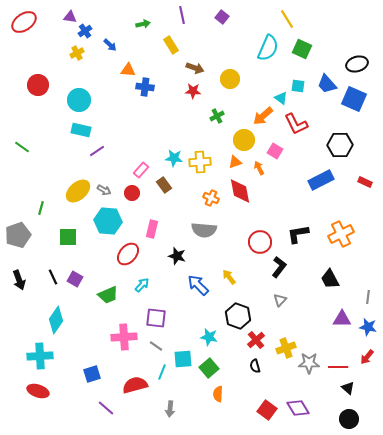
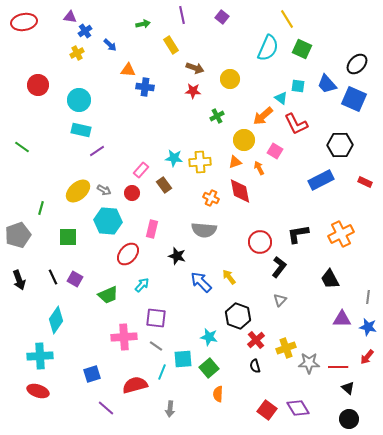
red ellipse at (24, 22): rotated 25 degrees clockwise
black ellipse at (357, 64): rotated 30 degrees counterclockwise
blue arrow at (198, 285): moved 3 px right, 3 px up
